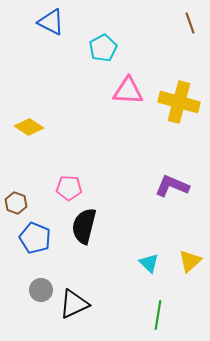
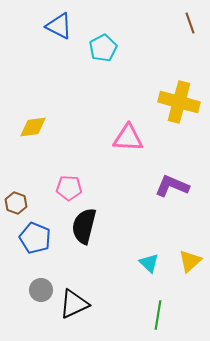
blue triangle: moved 8 px right, 4 px down
pink triangle: moved 47 px down
yellow diamond: moved 4 px right; rotated 40 degrees counterclockwise
